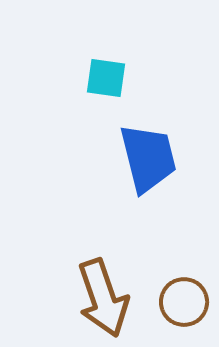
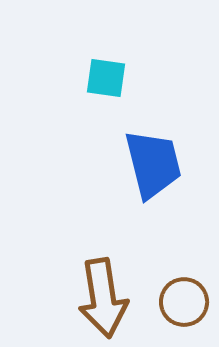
blue trapezoid: moved 5 px right, 6 px down
brown arrow: rotated 10 degrees clockwise
